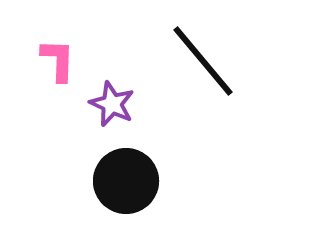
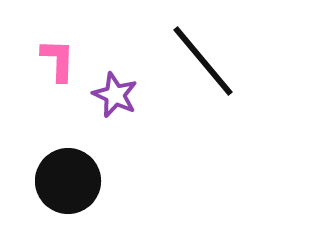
purple star: moved 3 px right, 9 px up
black circle: moved 58 px left
